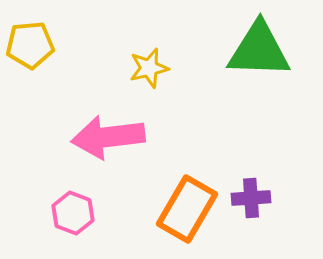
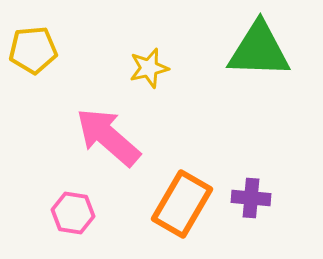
yellow pentagon: moved 3 px right, 5 px down
pink arrow: rotated 48 degrees clockwise
purple cross: rotated 9 degrees clockwise
orange rectangle: moved 5 px left, 5 px up
pink hexagon: rotated 12 degrees counterclockwise
